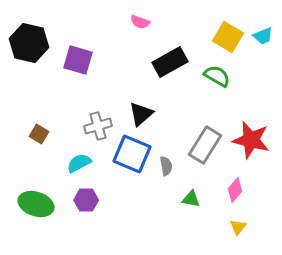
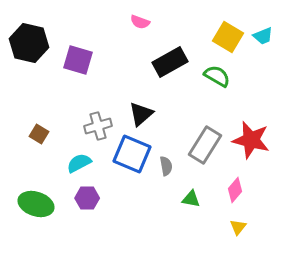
purple hexagon: moved 1 px right, 2 px up
